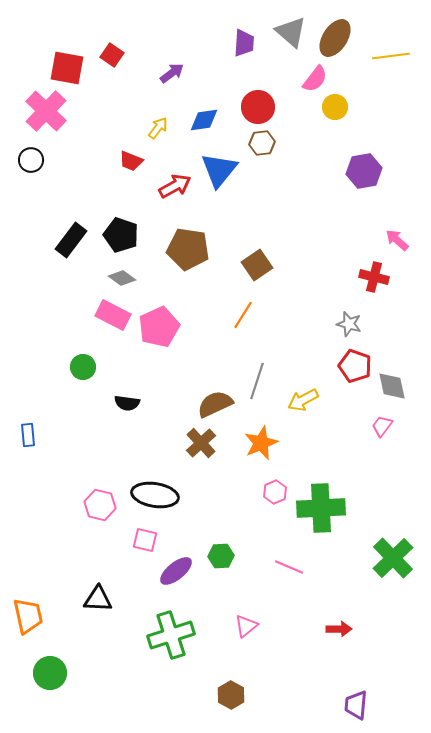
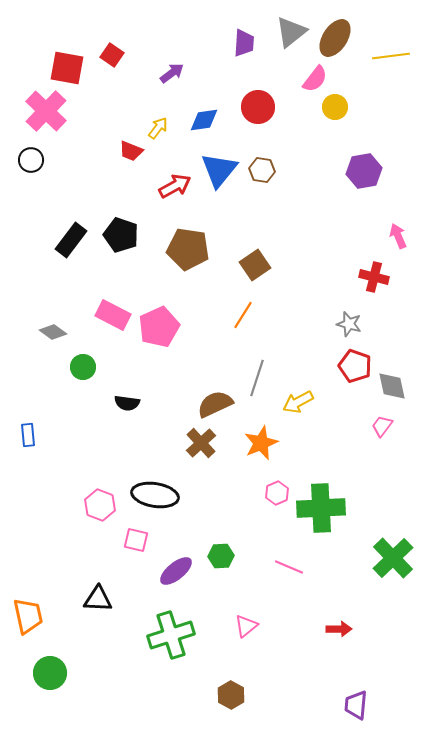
gray triangle at (291, 32): rotated 40 degrees clockwise
brown hexagon at (262, 143): moved 27 px down; rotated 15 degrees clockwise
red trapezoid at (131, 161): moved 10 px up
pink arrow at (397, 240): moved 1 px right, 4 px up; rotated 25 degrees clockwise
brown square at (257, 265): moved 2 px left
gray diamond at (122, 278): moved 69 px left, 54 px down
gray line at (257, 381): moved 3 px up
yellow arrow at (303, 400): moved 5 px left, 2 px down
pink hexagon at (275, 492): moved 2 px right, 1 px down
pink hexagon at (100, 505): rotated 8 degrees clockwise
pink square at (145, 540): moved 9 px left
